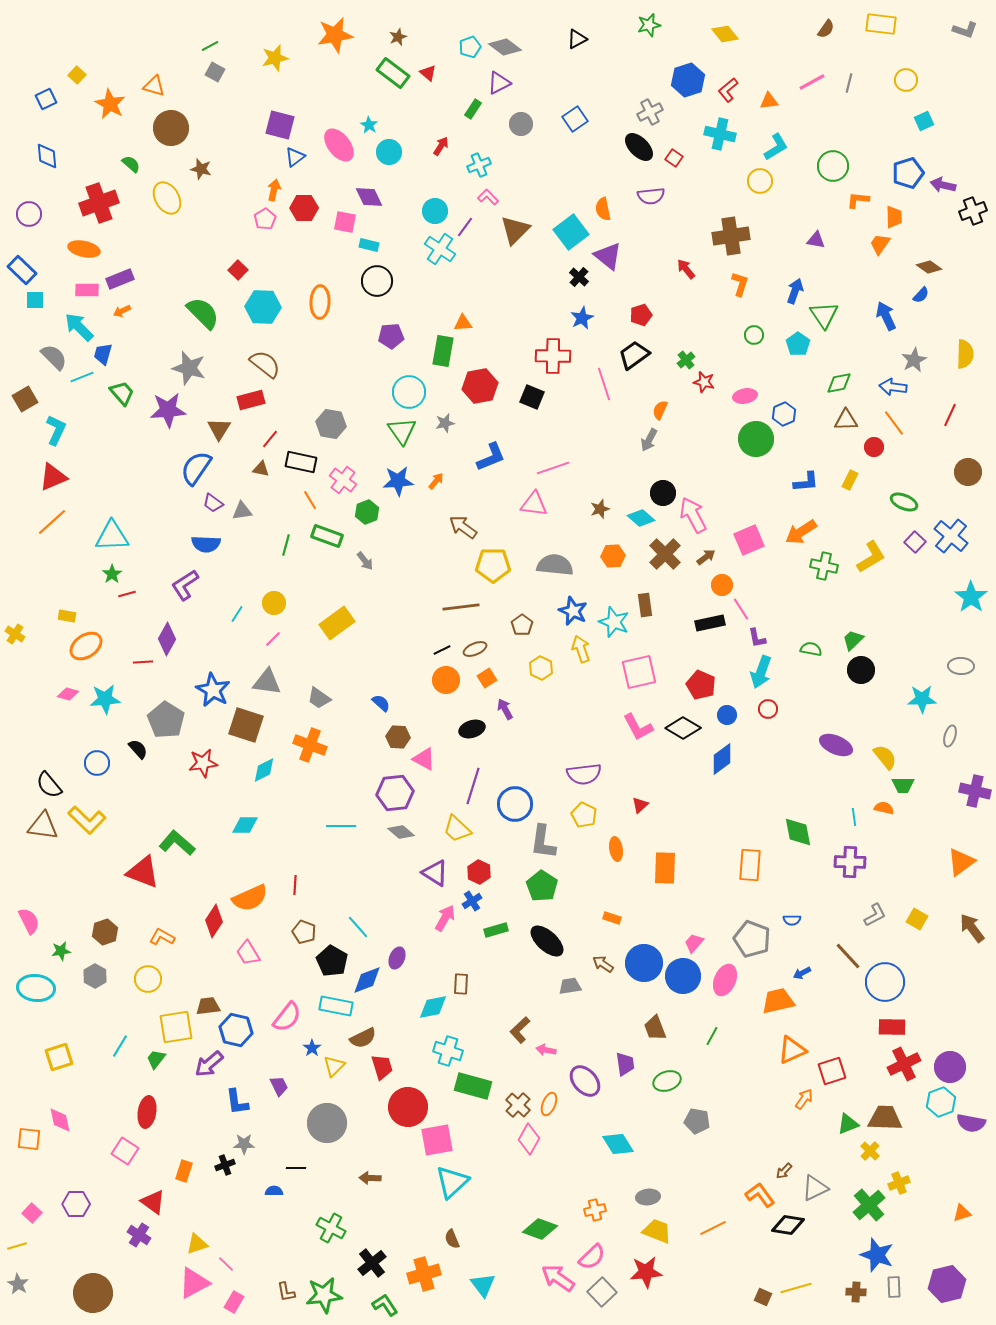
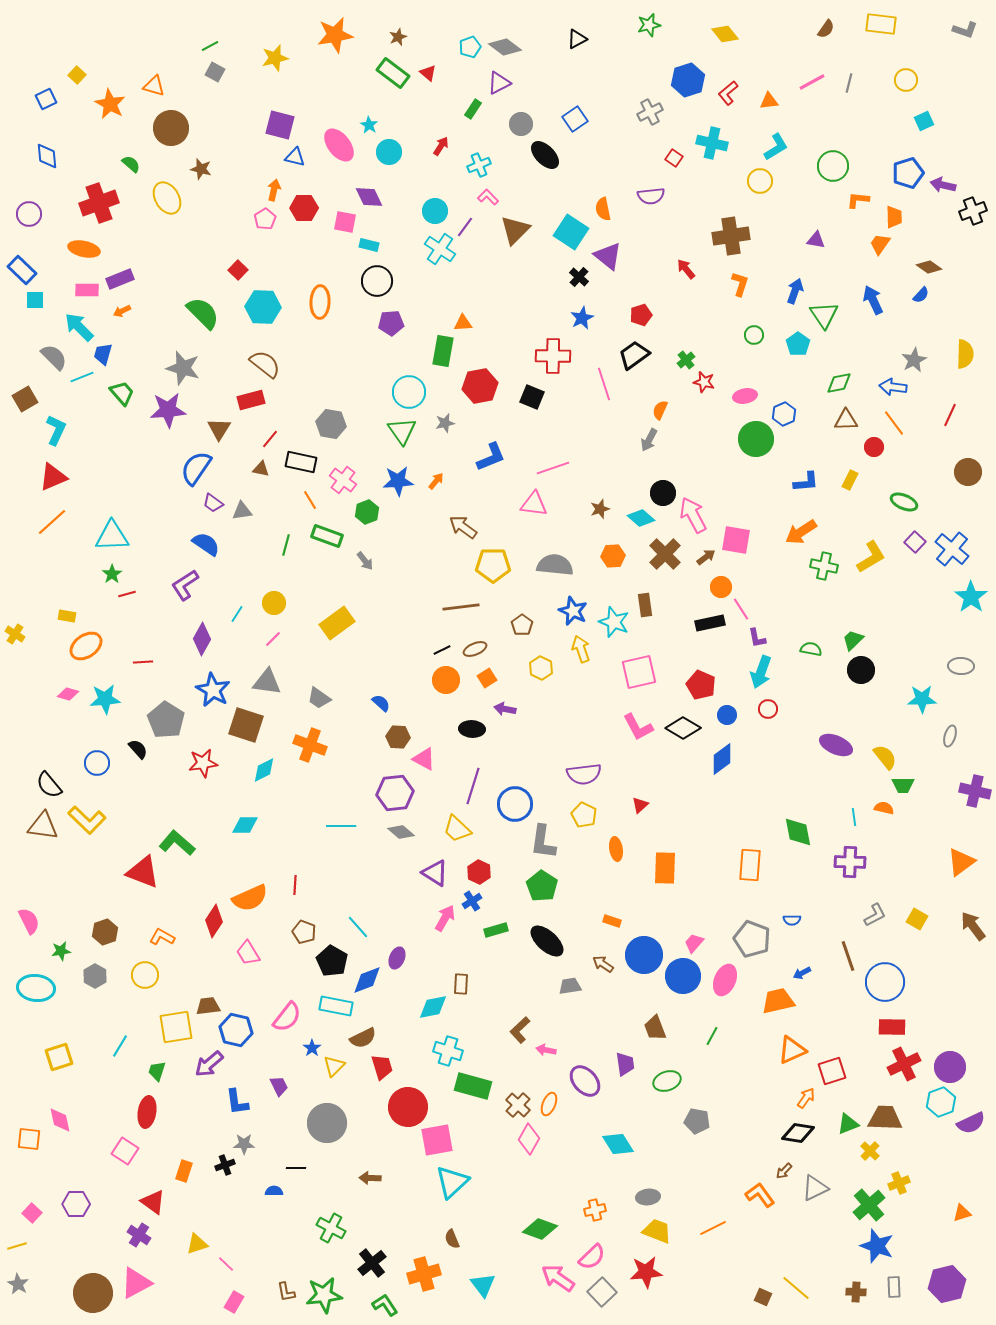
red L-shape at (728, 90): moved 3 px down
cyan cross at (720, 134): moved 8 px left, 9 px down
black ellipse at (639, 147): moved 94 px left, 8 px down
blue triangle at (295, 157): rotated 50 degrees clockwise
cyan square at (571, 232): rotated 20 degrees counterclockwise
blue arrow at (886, 316): moved 13 px left, 16 px up
purple pentagon at (391, 336): moved 13 px up
gray star at (189, 368): moved 6 px left
blue cross at (951, 536): moved 1 px right, 13 px down
pink square at (749, 540): moved 13 px left; rotated 32 degrees clockwise
blue semicircle at (206, 544): rotated 148 degrees counterclockwise
orange circle at (722, 585): moved 1 px left, 2 px down
purple diamond at (167, 639): moved 35 px right
purple arrow at (505, 709): rotated 50 degrees counterclockwise
black ellipse at (472, 729): rotated 20 degrees clockwise
orange rectangle at (612, 918): moved 3 px down
brown arrow at (972, 928): moved 1 px right, 2 px up
brown line at (848, 956): rotated 24 degrees clockwise
blue circle at (644, 963): moved 8 px up
yellow circle at (148, 979): moved 3 px left, 4 px up
green trapezoid at (156, 1059): moved 1 px right, 12 px down; rotated 20 degrees counterclockwise
orange arrow at (804, 1099): moved 2 px right, 1 px up
purple semicircle at (971, 1123): rotated 36 degrees counterclockwise
black diamond at (788, 1225): moved 10 px right, 92 px up
blue star at (877, 1255): moved 9 px up
pink triangle at (194, 1283): moved 58 px left
yellow line at (796, 1288): rotated 56 degrees clockwise
